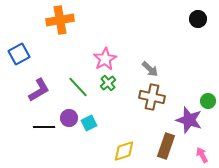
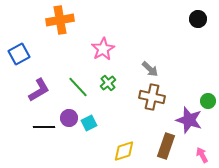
pink star: moved 2 px left, 10 px up
